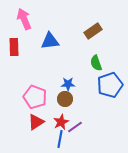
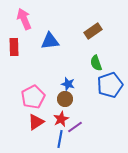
blue star: rotated 16 degrees clockwise
pink pentagon: moved 2 px left; rotated 25 degrees clockwise
red star: moved 3 px up
